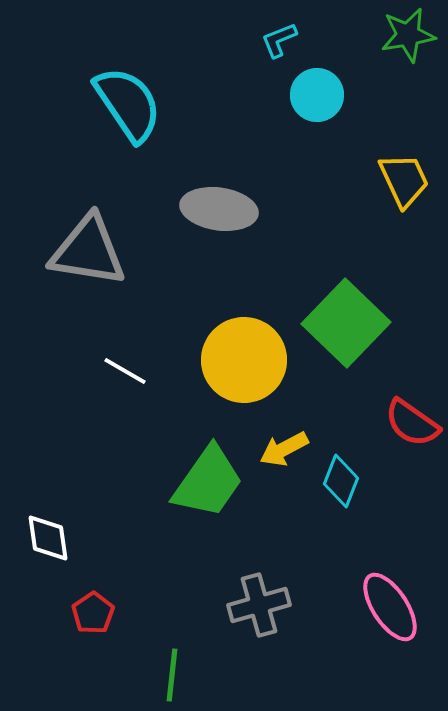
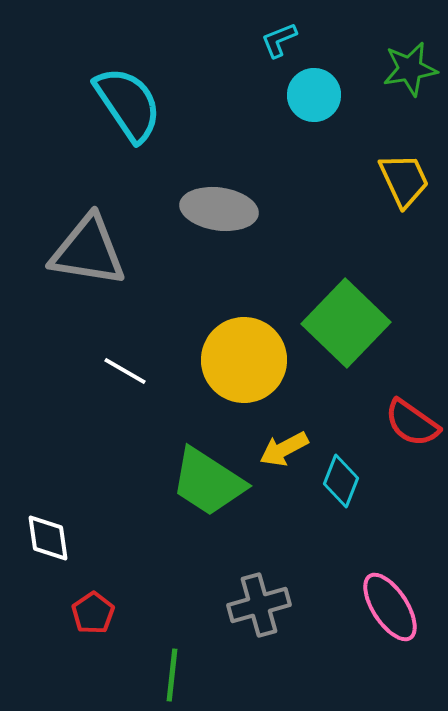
green star: moved 2 px right, 34 px down
cyan circle: moved 3 px left
green trapezoid: rotated 88 degrees clockwise
